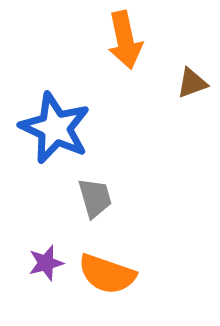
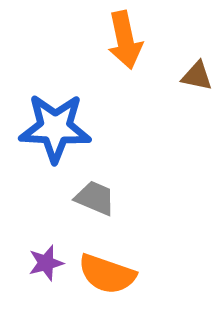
brown triangle: moved 5 px right, 7 px up; rotated 32 degrees clockwise
blue star: rotated 22 degrees counterclockwise
gray trapezoid: rotated 51 degrees counterclockwise
